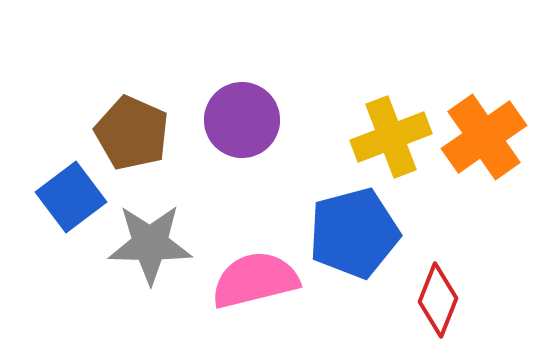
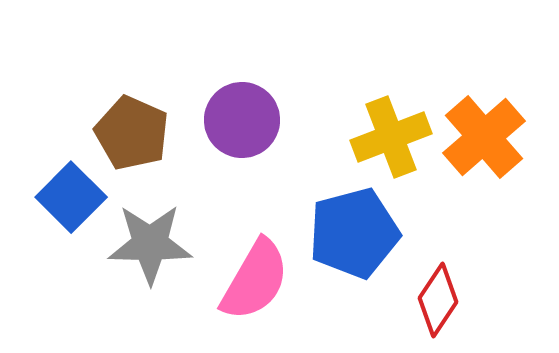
orange cross: rotated 6 degrees counterclockwise
blue square: rotated 8 degrees counterclockwise
pink semicircle: rotated 134 degrees clockwise
red diamond: rotated 12 degrees clockwise
